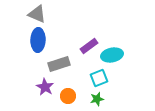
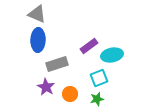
gray rectangle: moved 2 px left
purple star: moved 1 px right
orange circle: moved 2 px right, 2 px up
